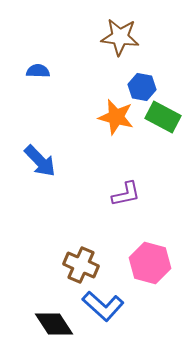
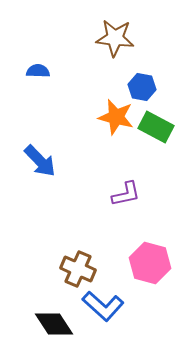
brown star: moved 5 px left, 1 px down
green rectangle: moved 7 px left, 10 px down
brown cross: moved 3 px left, 4 px down
